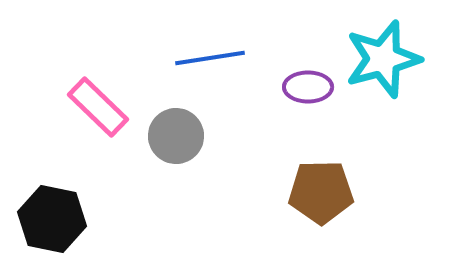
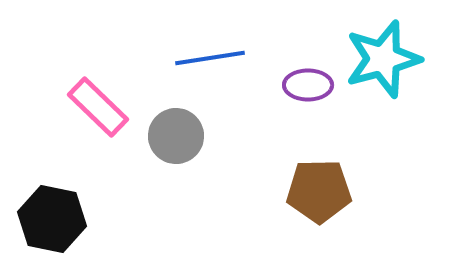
purple ellipse: moved 2 px up
brown pentagon: moved 2 px left, 1 px up
